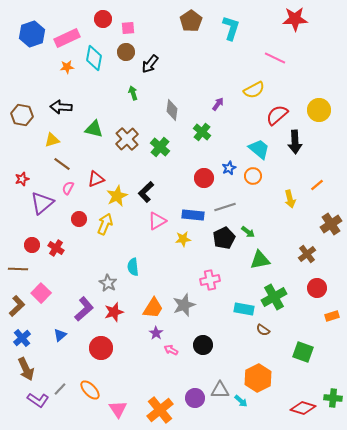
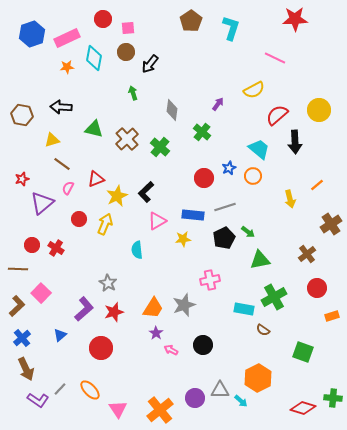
cyan semicircle at (133, 267): moved 4 px right, 17 px up
